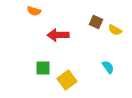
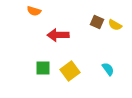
brown square: moved 1 px right
yellow semicircle: moved 5 px up
cyan semicircle: moved 2 px down
yellow square: moved 3 px right, 9 px up
